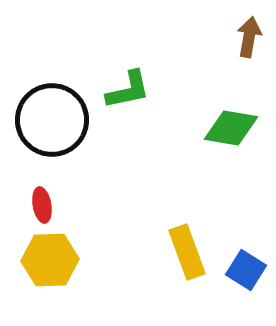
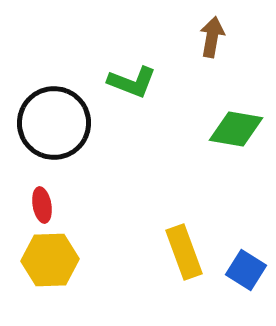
brown arrow: moved 37 px left
green L-shape: moved 4 px right, 8 px up; rotated 33 degrees clockwise
black circle: moved 2 px right, 3 px down
green diamond: moved 5 px right, 1 px down
yellow rectangle: moved 3 px left
